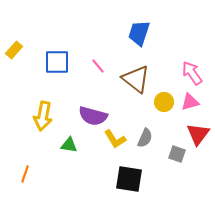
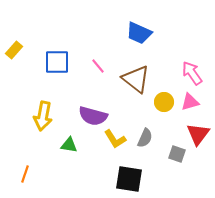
blue trapezoid: rotated 84 degrees counterclockwise
